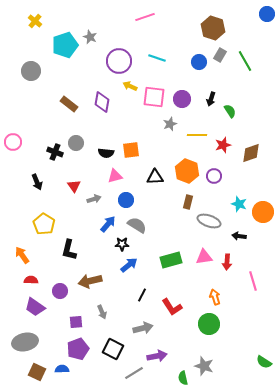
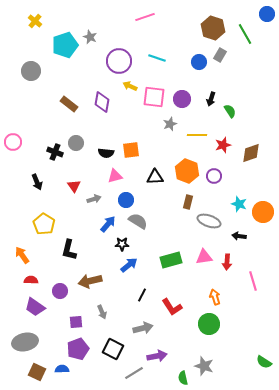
green line at (245, 61): moved 27 px up
gray semicircle at (137, 225): moved 1 px right, 4 px up
